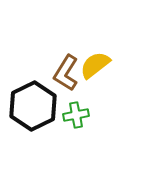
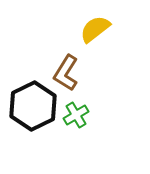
yellow semicircle: moved 36 px up
green cross: rotated 20 degrees counterclockwise
